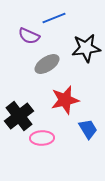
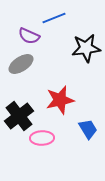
gray ellipse: moved 26 px left
red star: moved 5 px left
